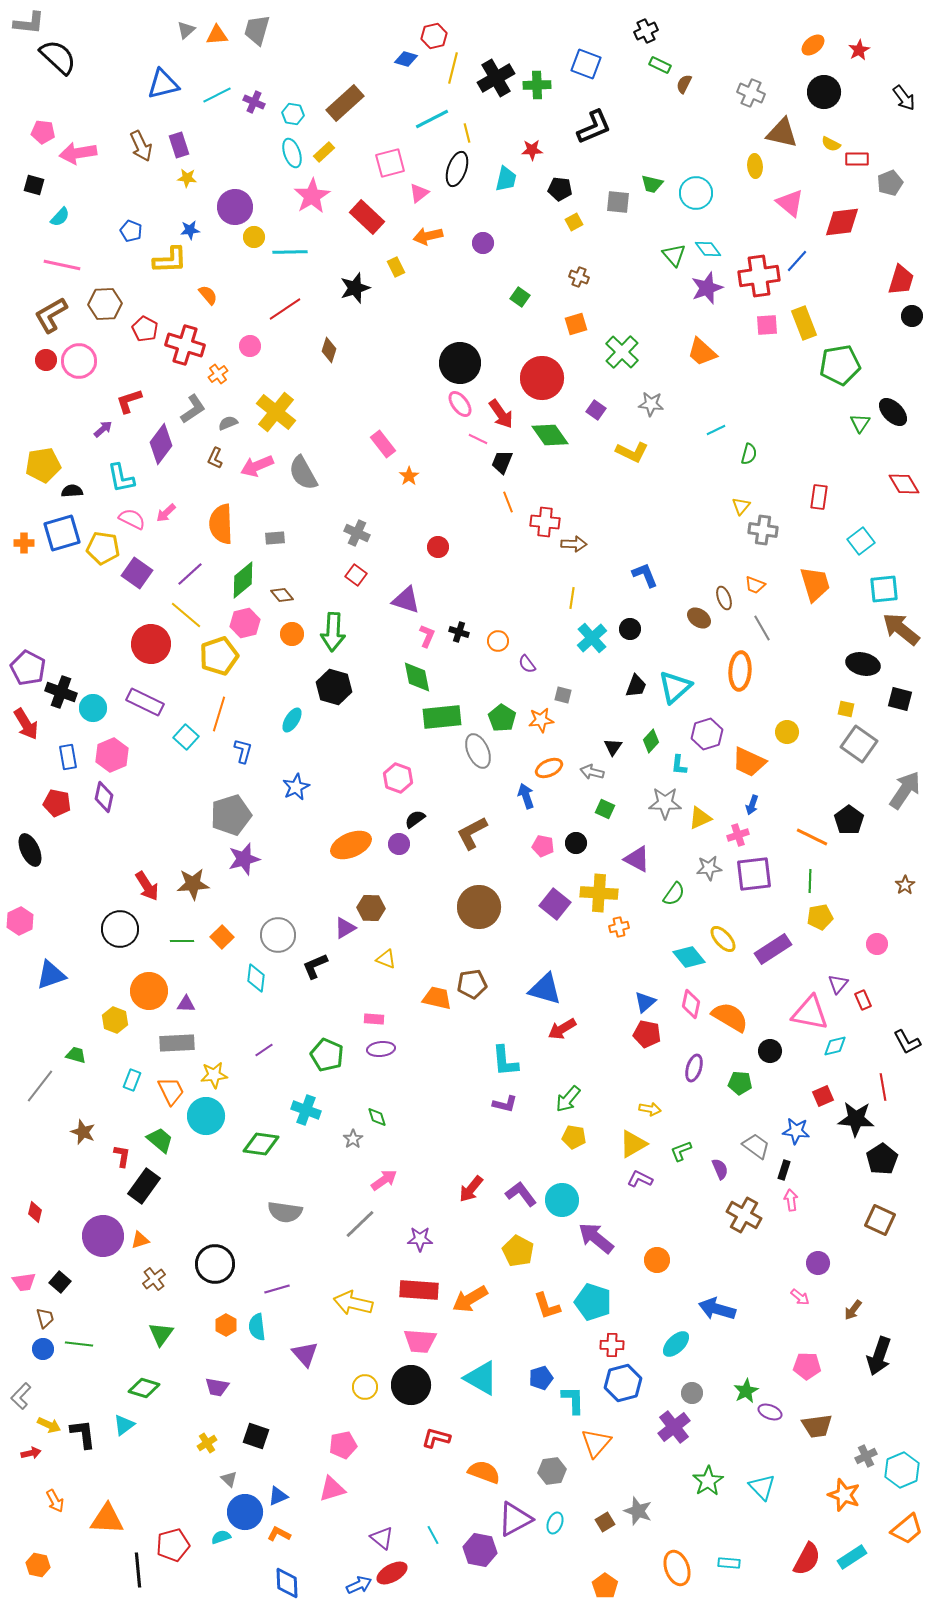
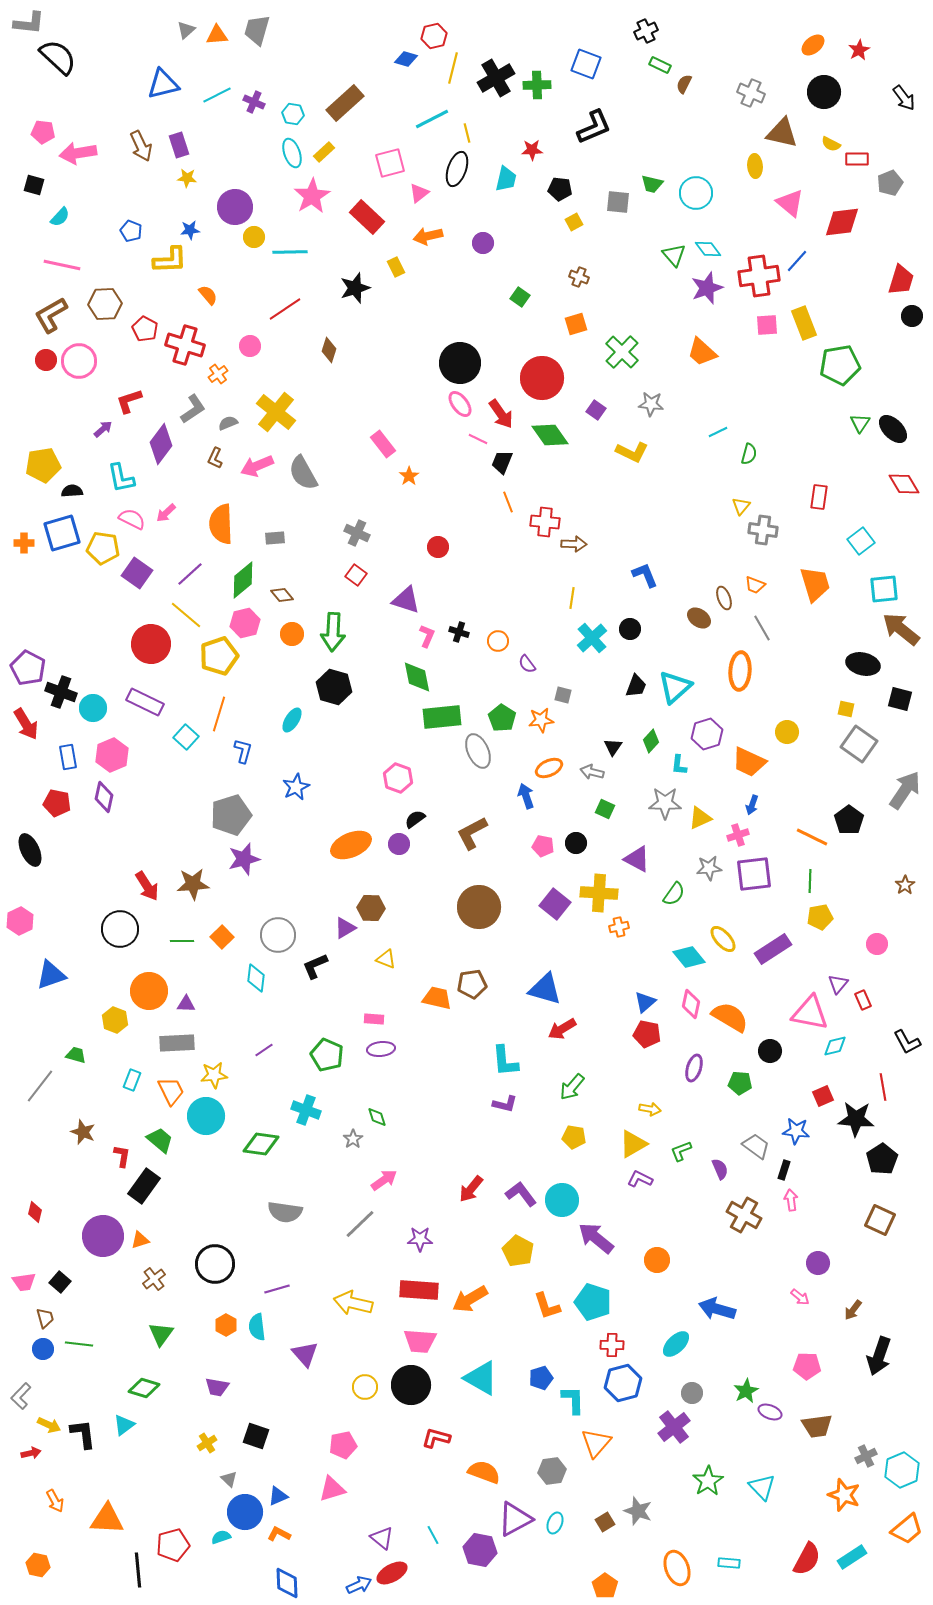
black ellipse at (893, 412): moved 17 px down
cyan line at (716, 430): moved 2 px right, 2 px down
green arrow at (568, 1099): moved 4 px right, 12 px up
